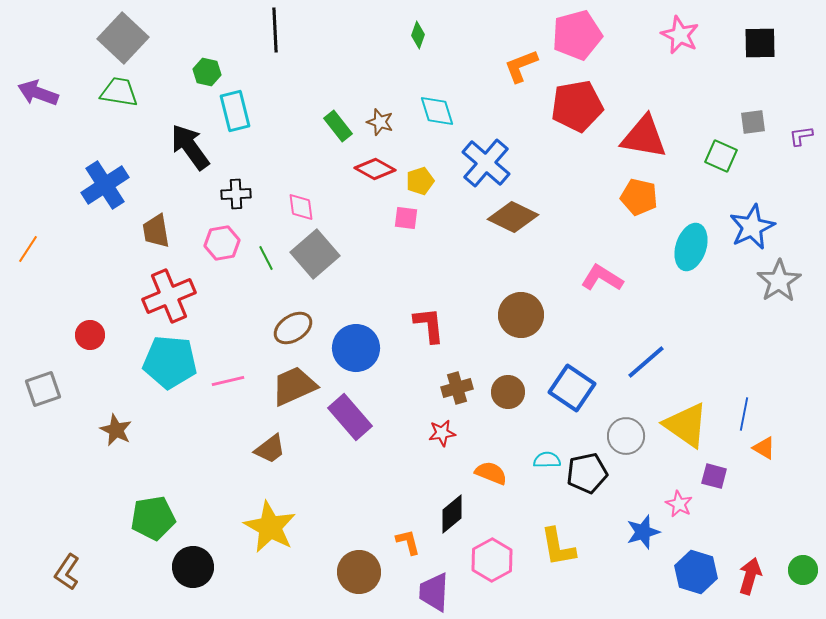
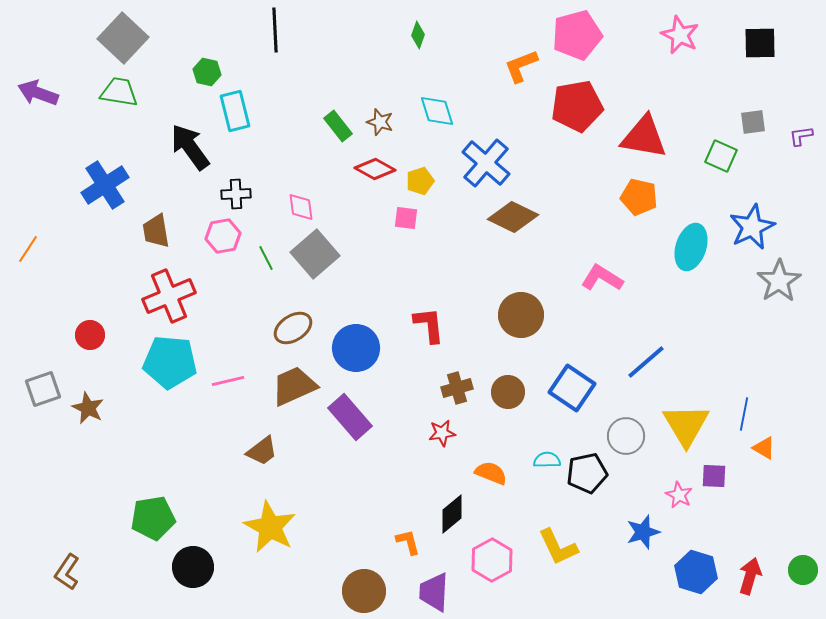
pink hexagon at (222, 243): moved 1 px right, 7 px up
yellow triangle at (686, 425): rotated 24 degrees clockwise
brown star at (116, 430): moved 28 px left, 22 px up
brown trapezoid at (270, 449): moved 8 px left, 2 px down
purple square at (714, 476): rotated 12 degrees counterclockwise
pink star at (679, 504): moved 9 px up
yellow L-shape at (558, 547): rotated 15 degrees counterclockwise
brown circle at (359, 572): moved 5 px right, 19 px down
